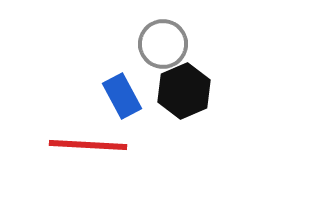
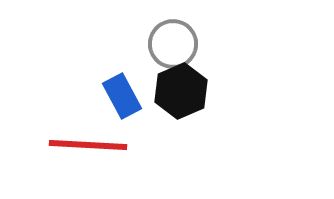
gray circle: moved 10 px right
black hexagon: moved 3 px left
